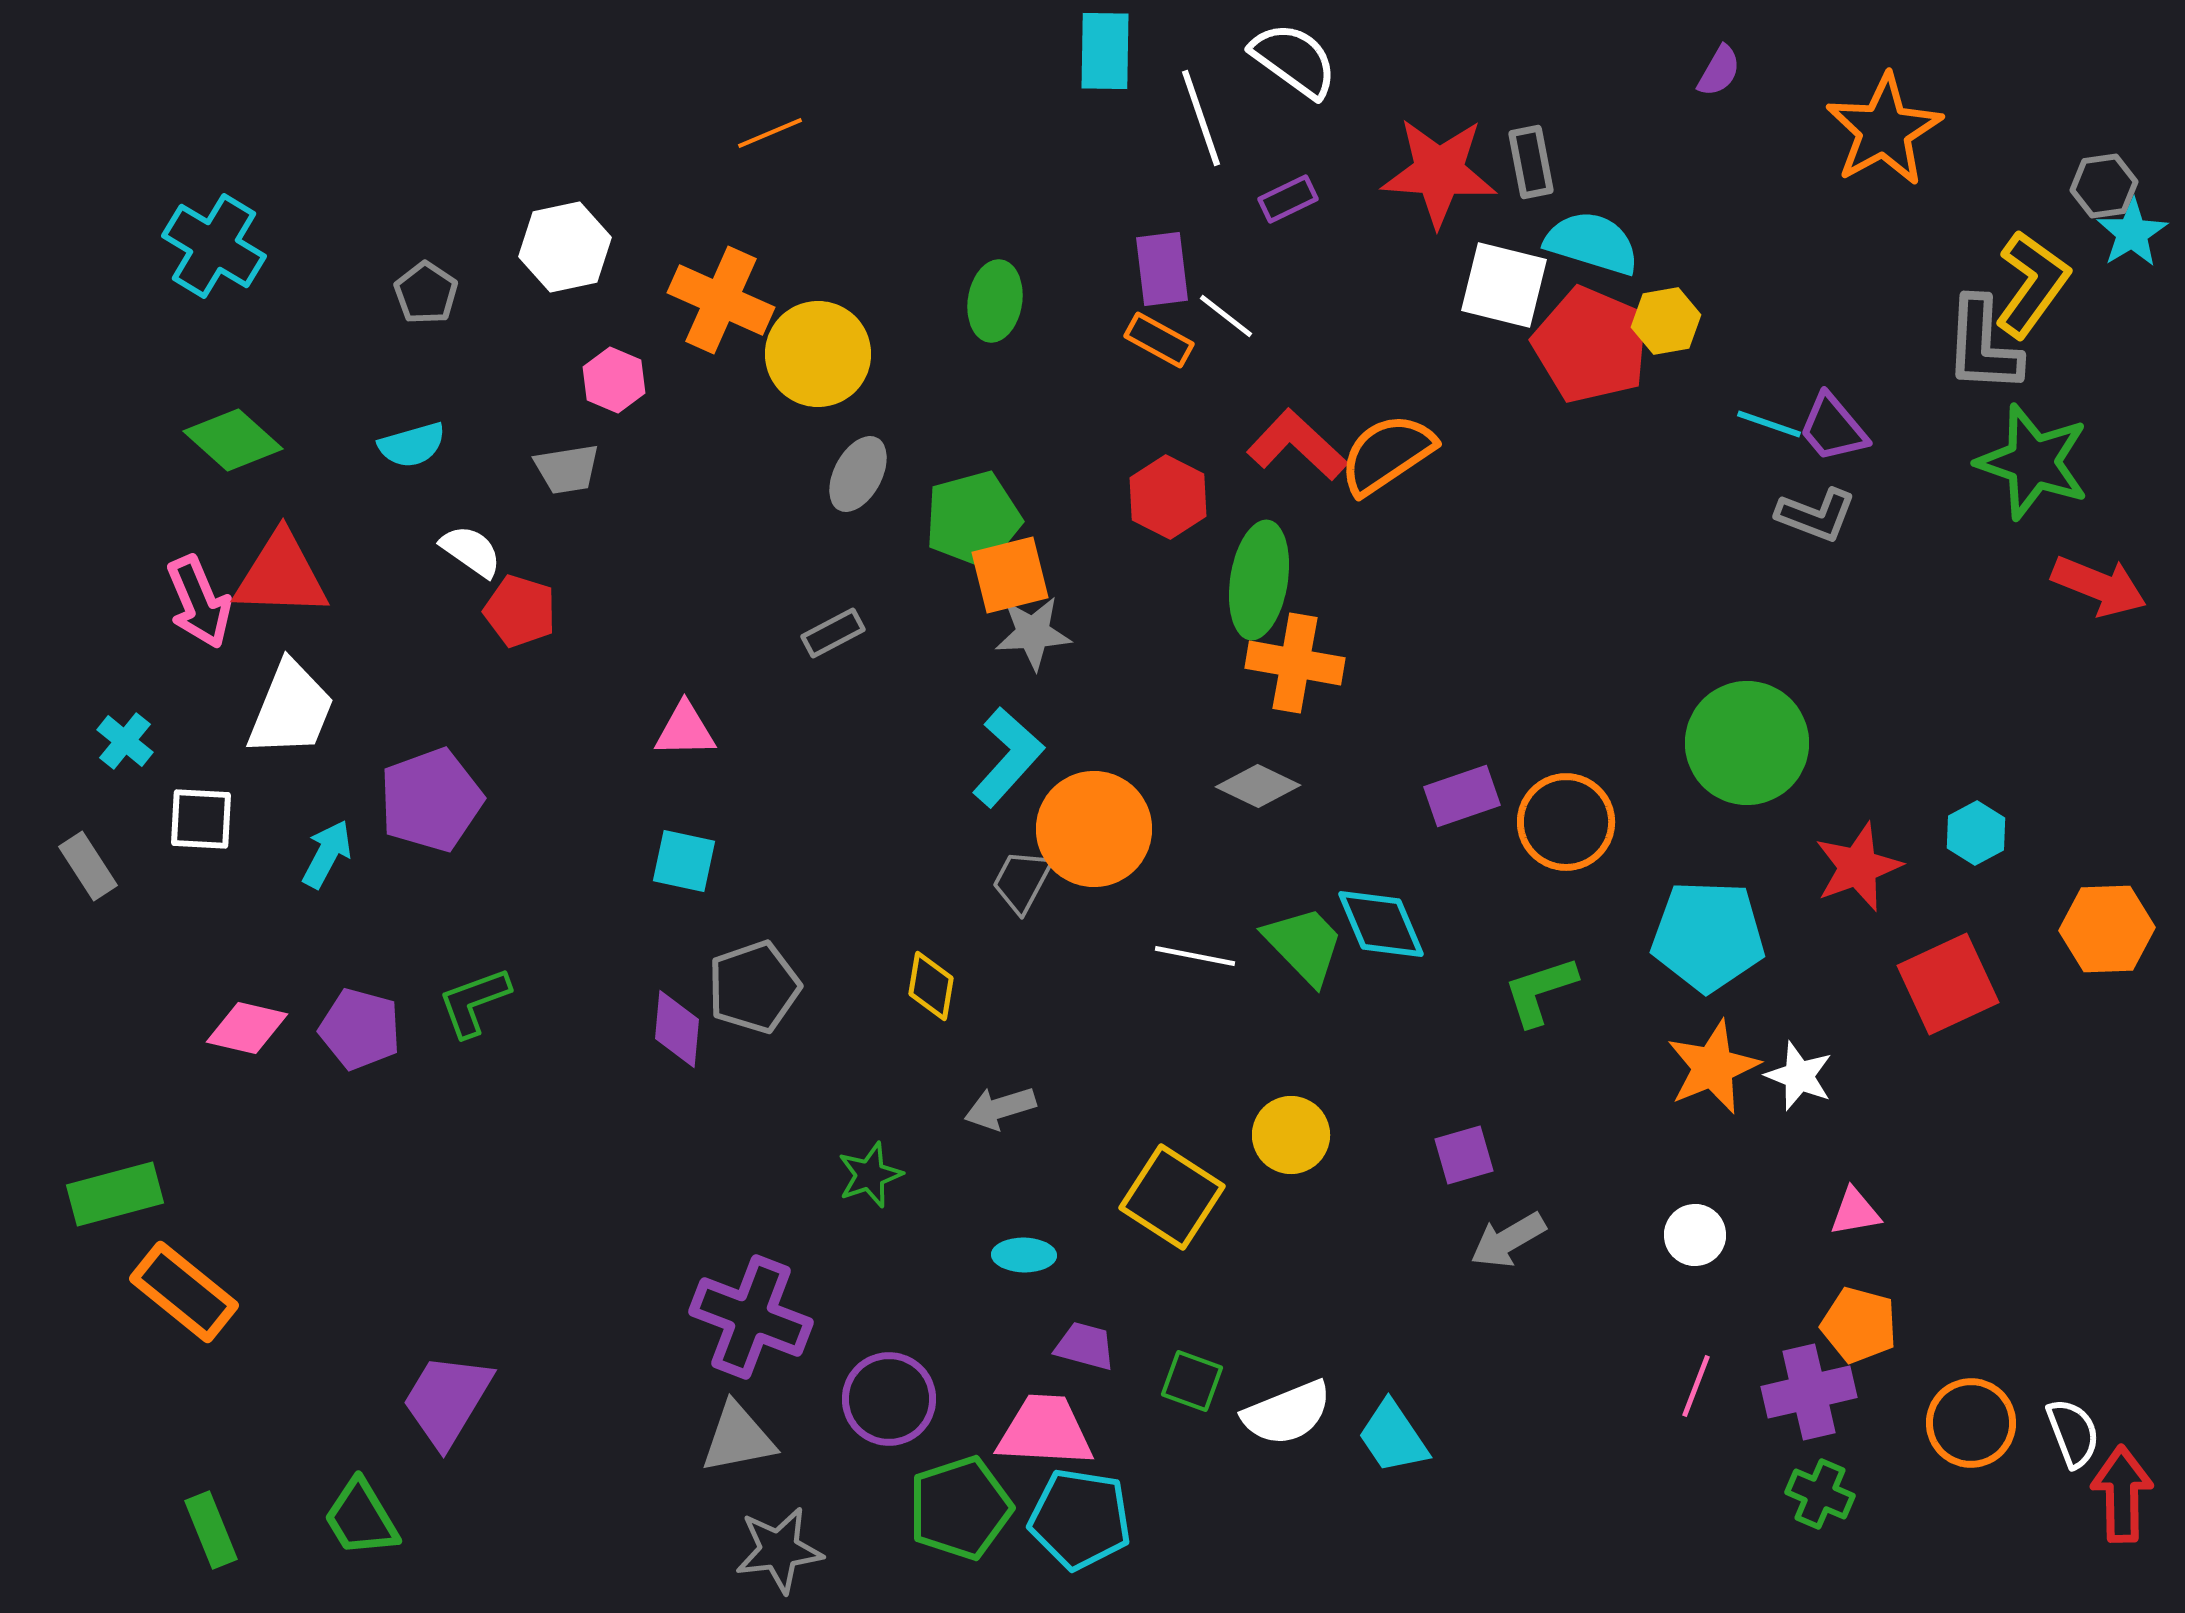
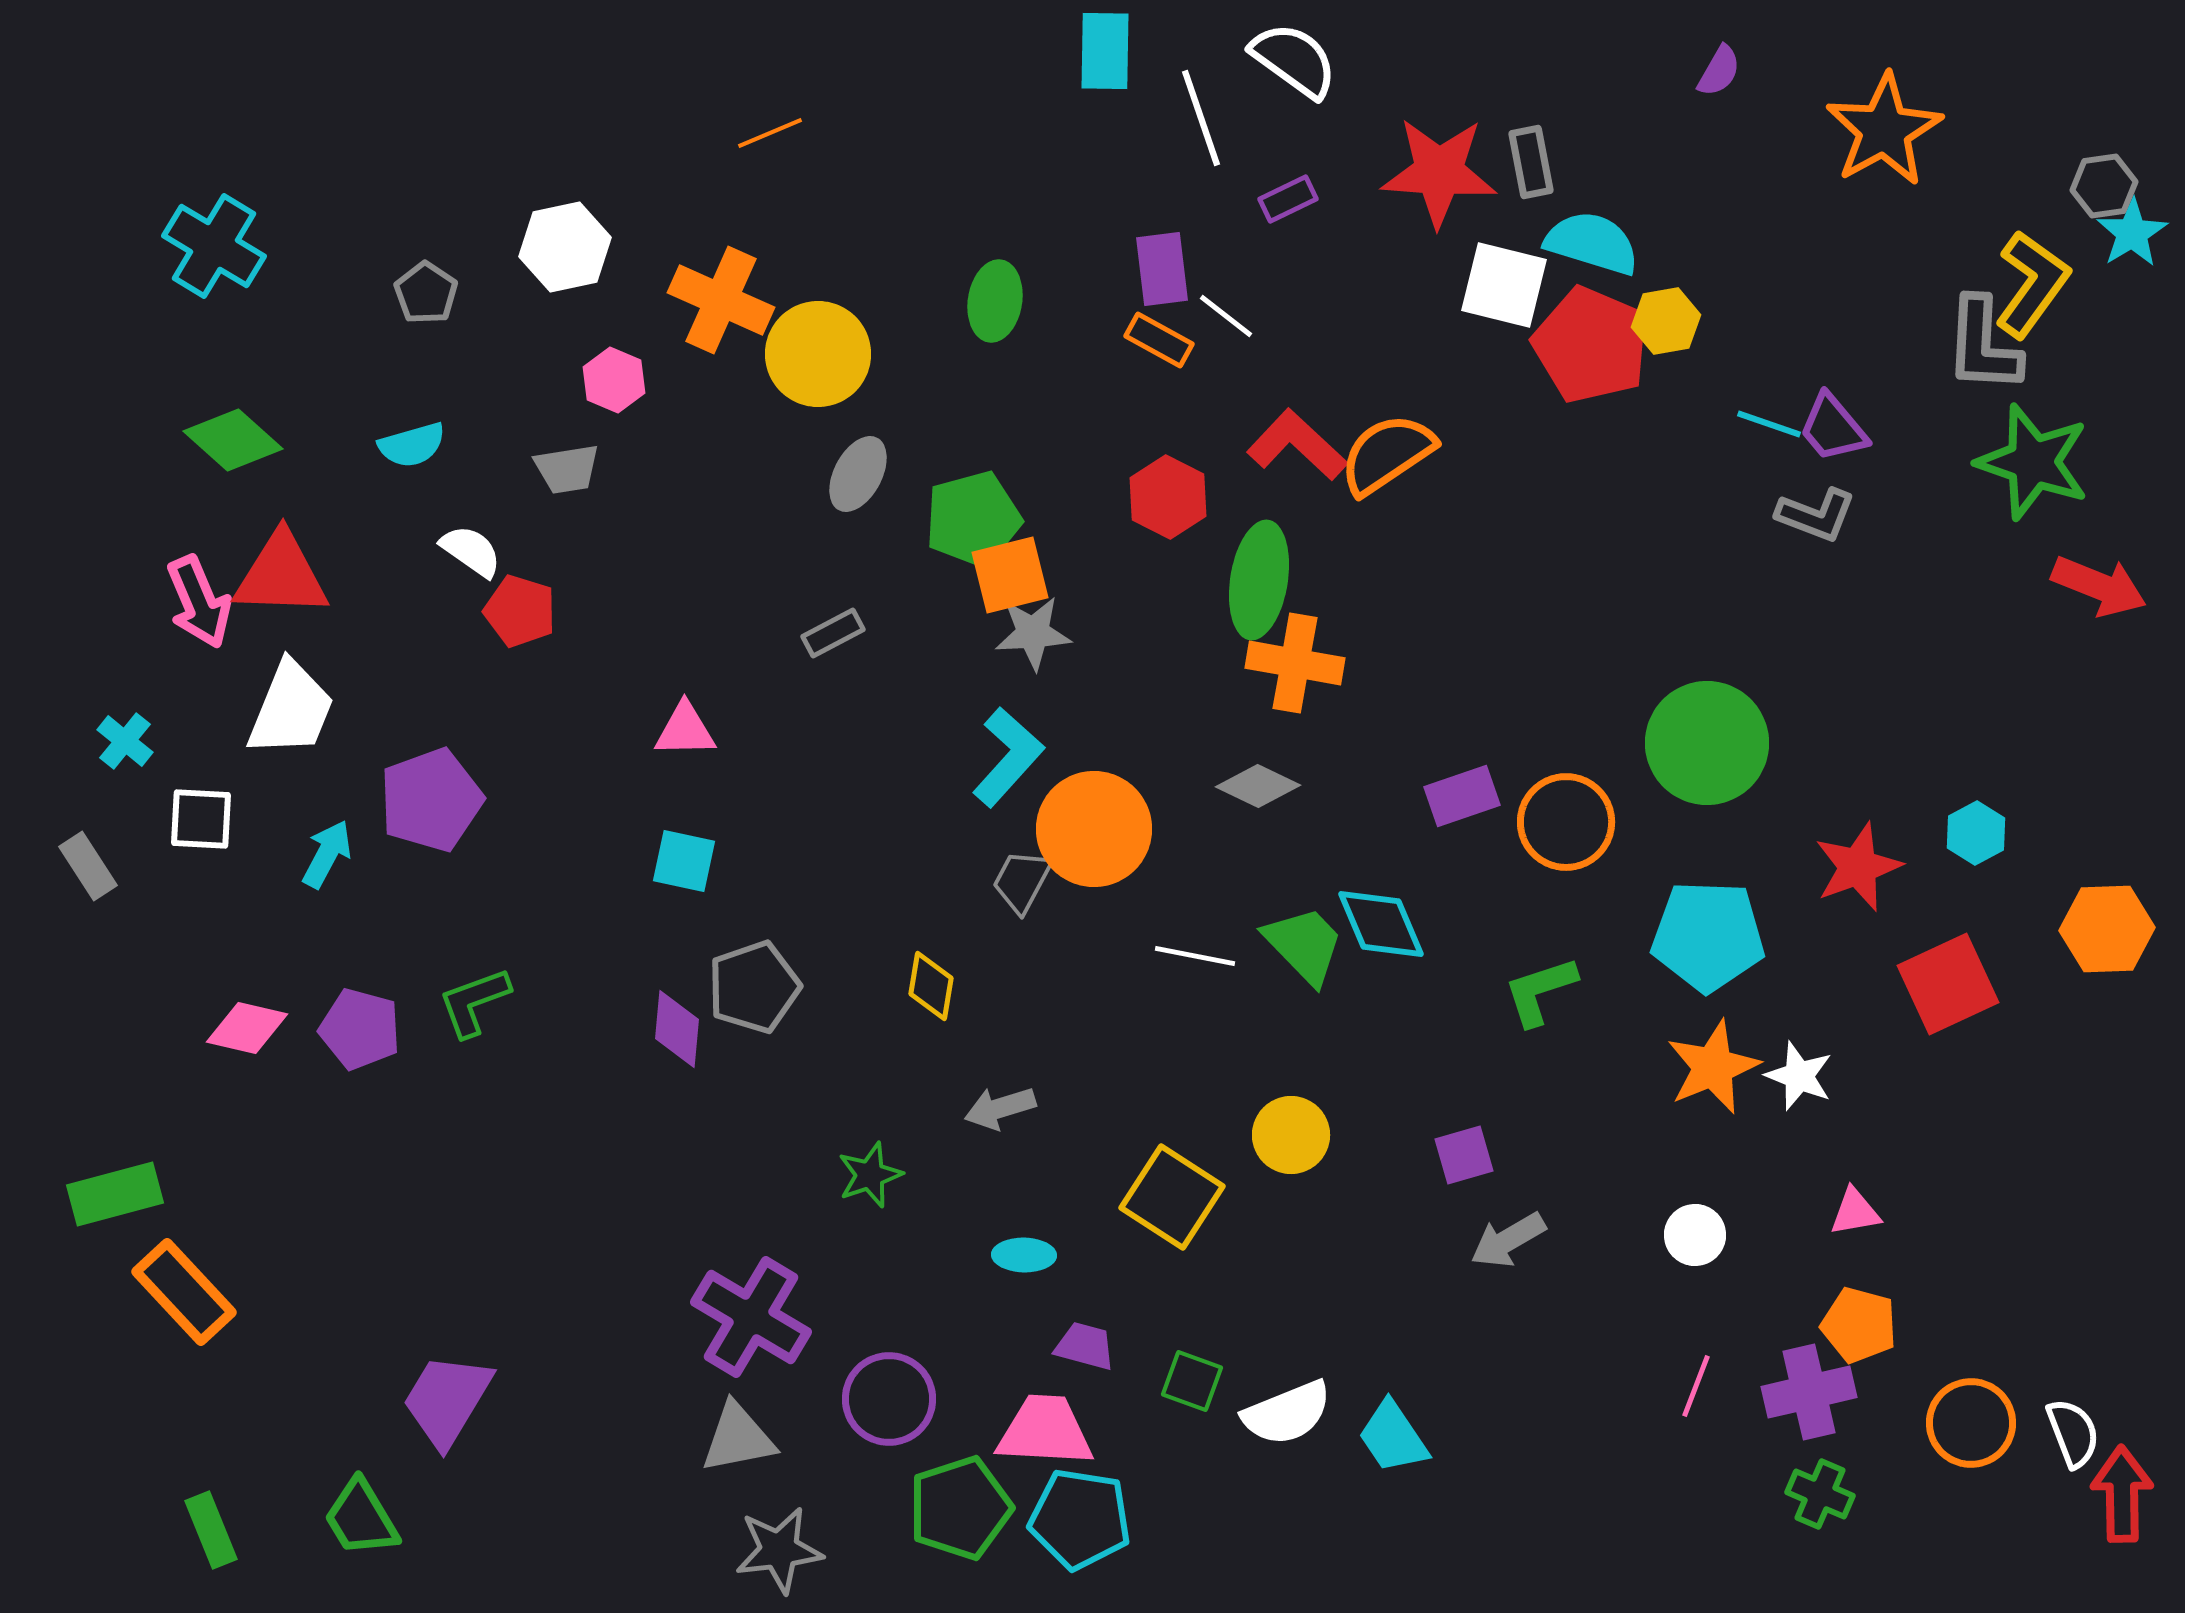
green circle at (1747, 743): moved 40 px left
orange rectangle at (184, 1292): rotated 8 degrees clockwise
purple cross at (751, 1317): rotated 10 degrees clockwise
